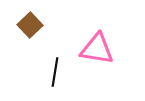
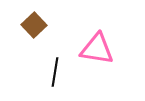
brown square: moved 4 px right
